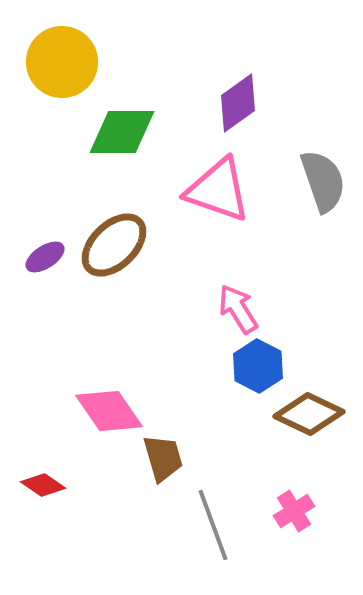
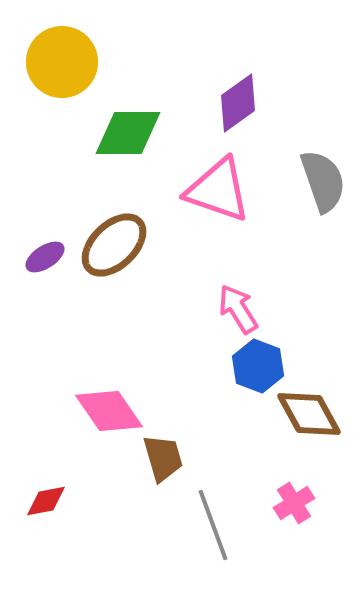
green diamond: moved 6 px right, 1 px down
blue hexagon: rotated 6 degrees counterclockwise
brown diamond: rotated 36 degrees clockwise
red diamond: moved 3 px right, 16 px down; rotated 45 degrees counterclockwise
pink cross: moved 8 px up
